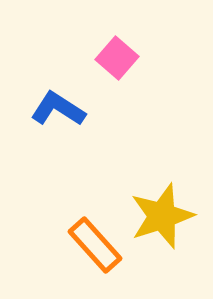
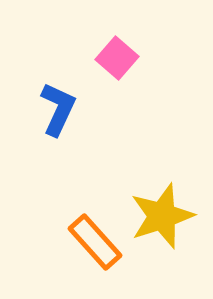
blue L-shape: rotated 82 degrees clockwise
orange rectangle: moved 3 px up
